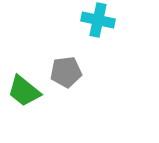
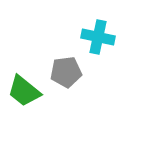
cyan cross: moved 17 px down
